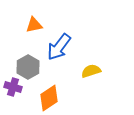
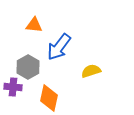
orange triangle: rotated 18 degrees clockwise
purple cross: rotated 12 degrees counterclockwise
orange diamond: rotated 44 degrees counterclockwise
